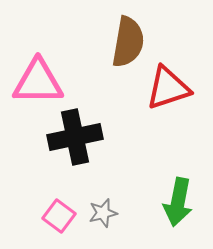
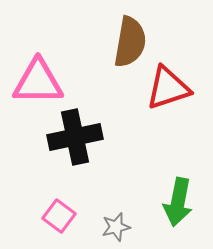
brown semicircle: moved 2 px right
gray star: moved 13 px right, 14 px down
